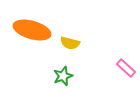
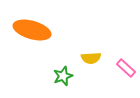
yellow semicircle: moved 21 px right, 15 px down; rotated 18 degrees counterclockwise
